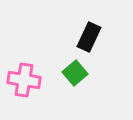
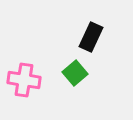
black rectangle: moved 2 px right
